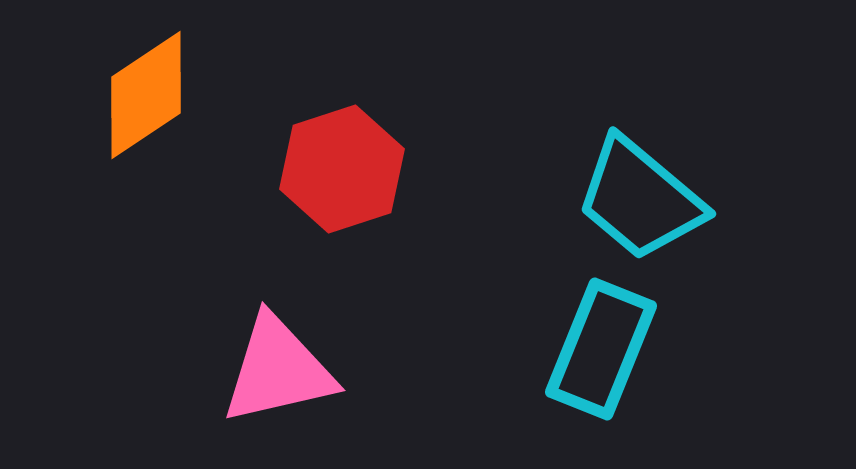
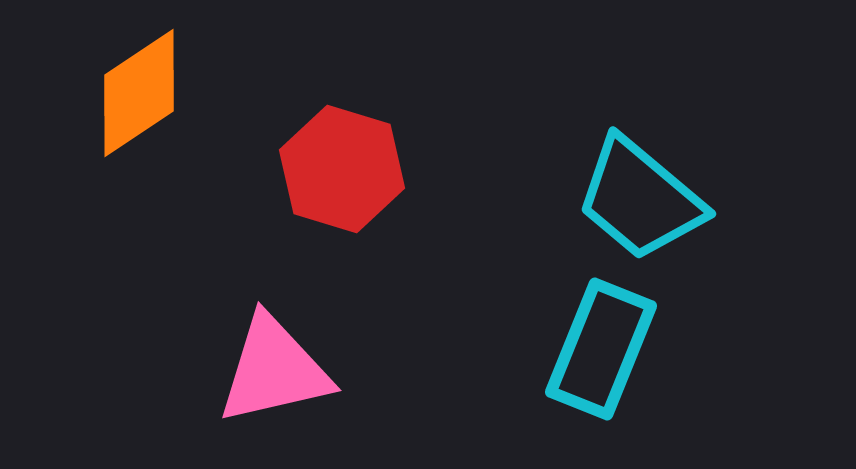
orange diamond: moved 7 px left, 2 px up
red hexagon: rotated 25 degrees counterclockwise
pink triangle: moved 4 px left
